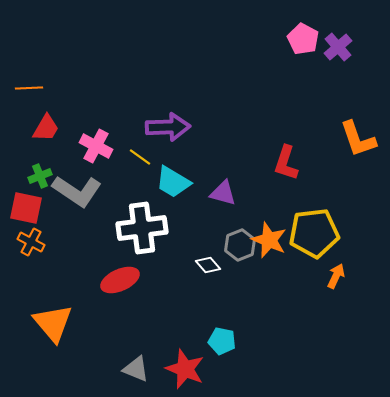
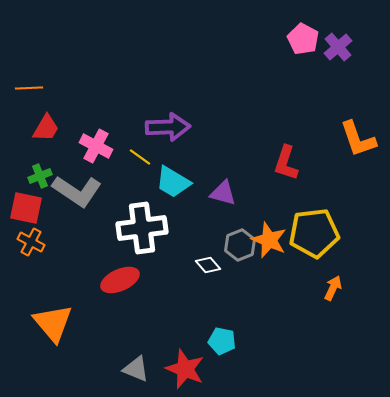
orange arrow: moved 3 px left, 12 px down
